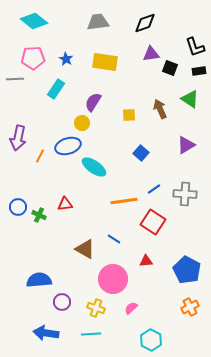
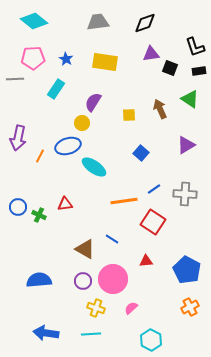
blue line at (114, 239): moved 2 px left
purple circle at (62, 302): moved 21 px right, 21 px up
